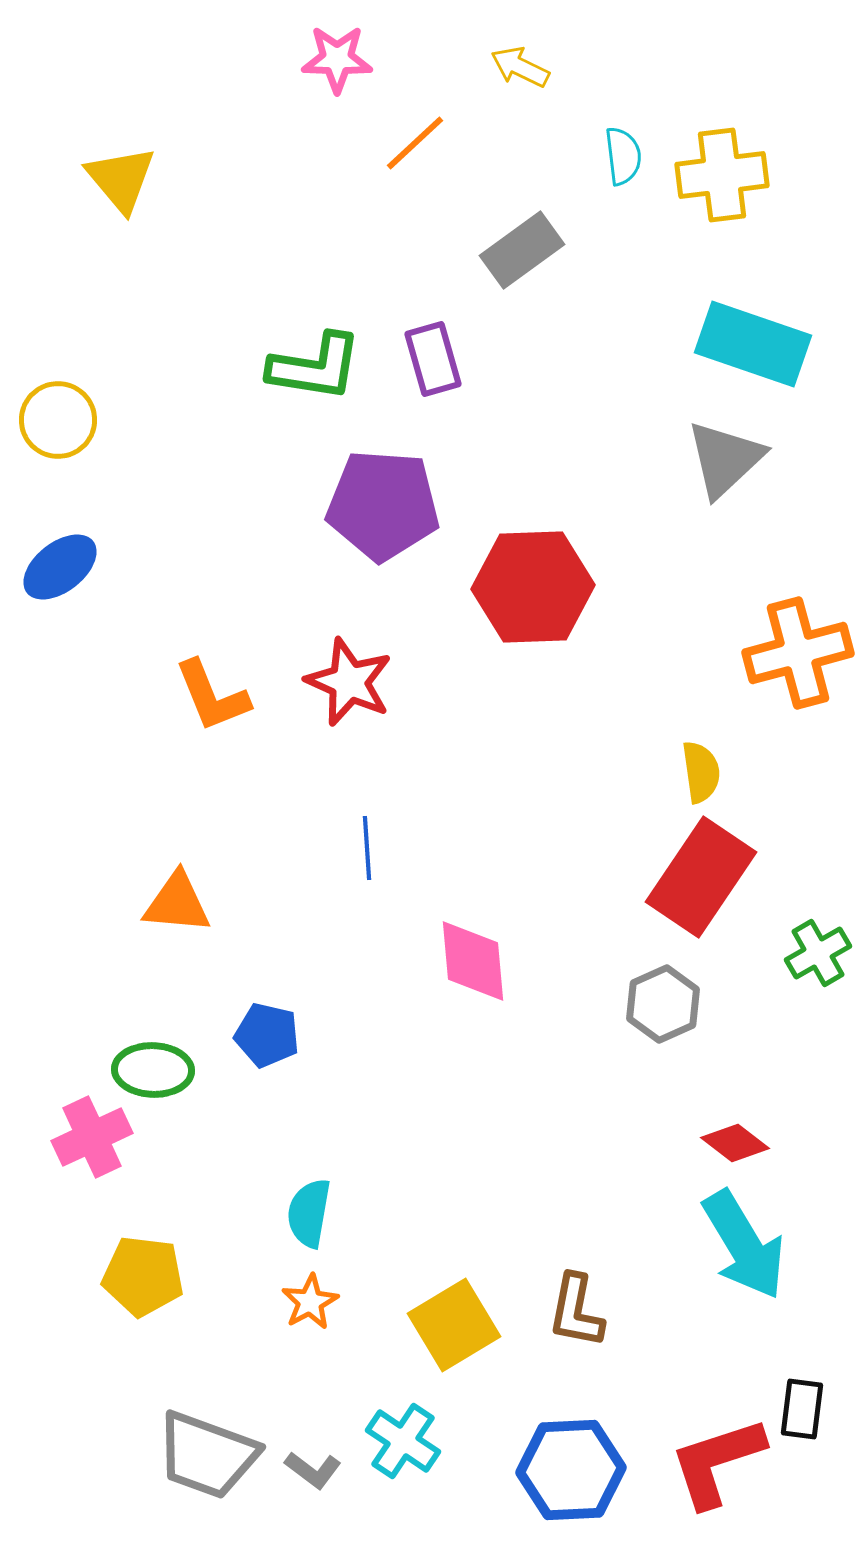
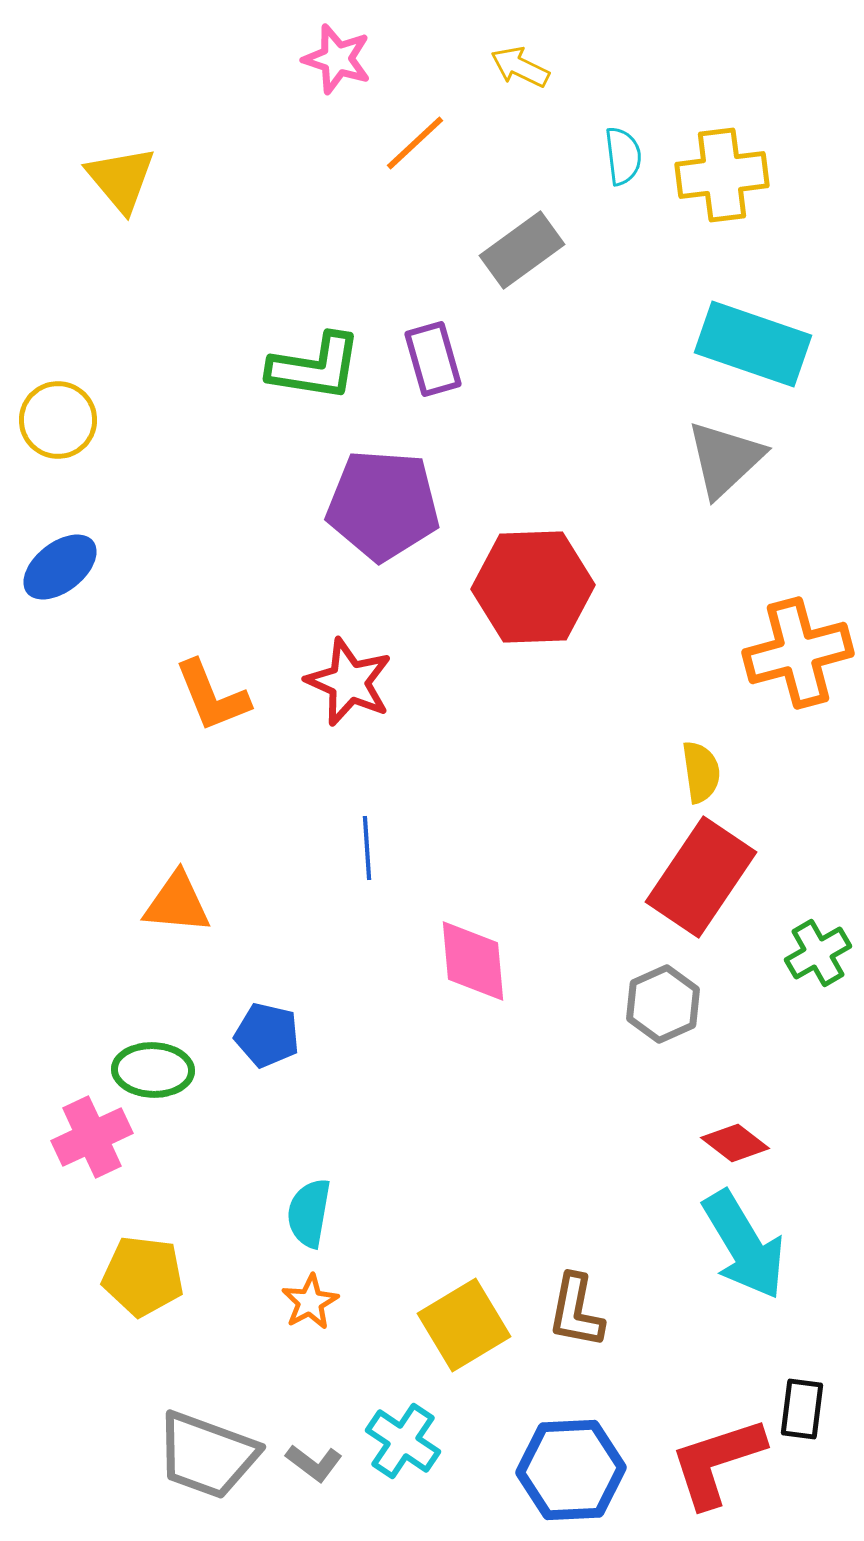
pink star at (337, 59): rotated 16 degrees clockwise
yellow square at (454, 1325): moved 10 px right
gray L-shape at (313, 1470): moved 1 px right, 7 px up
